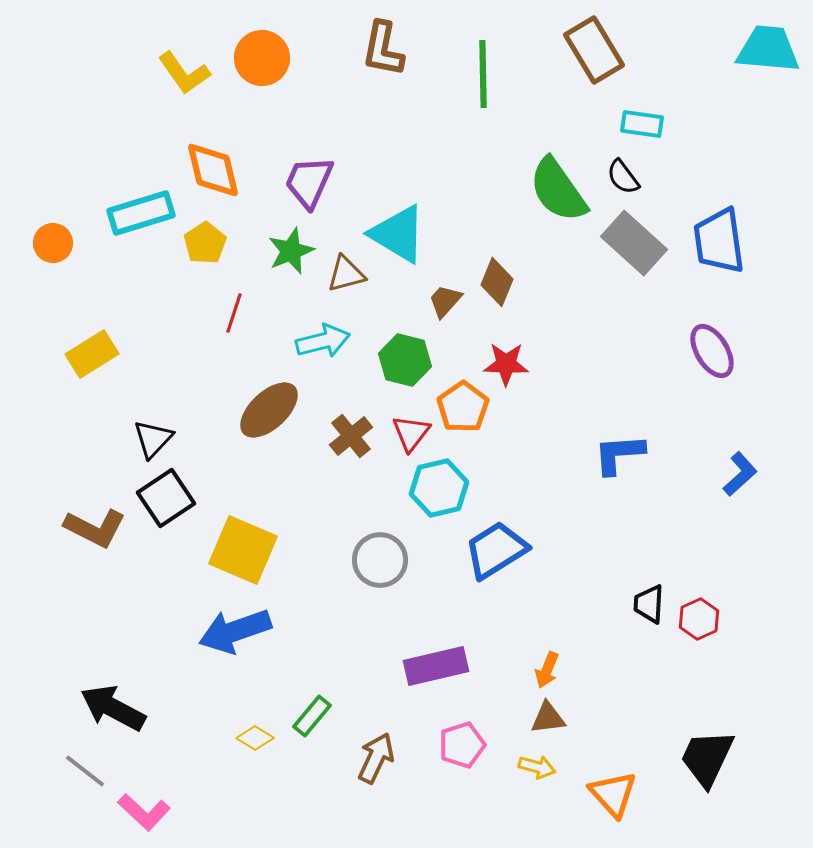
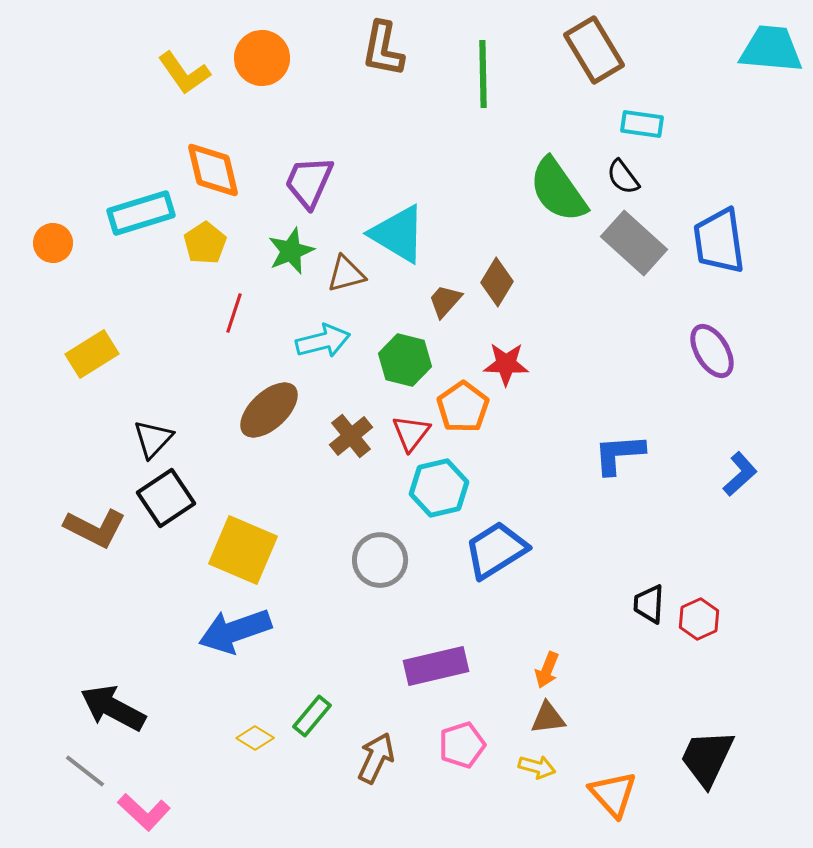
cyan trapezoid at (768, 49): moved 3 px right
brown diamond at (497, 282): rotated 9 degrees clockwise
